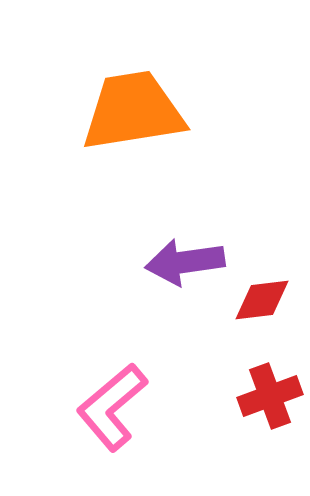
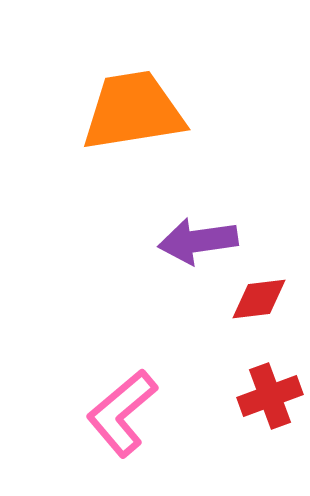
purple arrow: moved 13 px right, 21 px up
red diamond: moved 3 px left, 1 px up
pink L-shape: moved 10 px right, 6 px down
